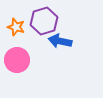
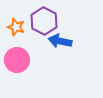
purple hexagon: rotated 16 degrees counterclockwise
